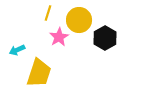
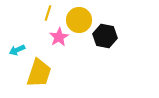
black hexagon: moved 2 px up; rotated 20 degrees counterclockwise
